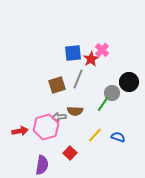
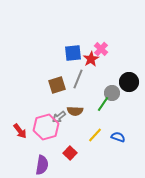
pink cross: moved 1 px left, 1 px up
gray arrow: rotated 32 degrees counterclockwise
red arrow: rotated 63 degrees clockwise
